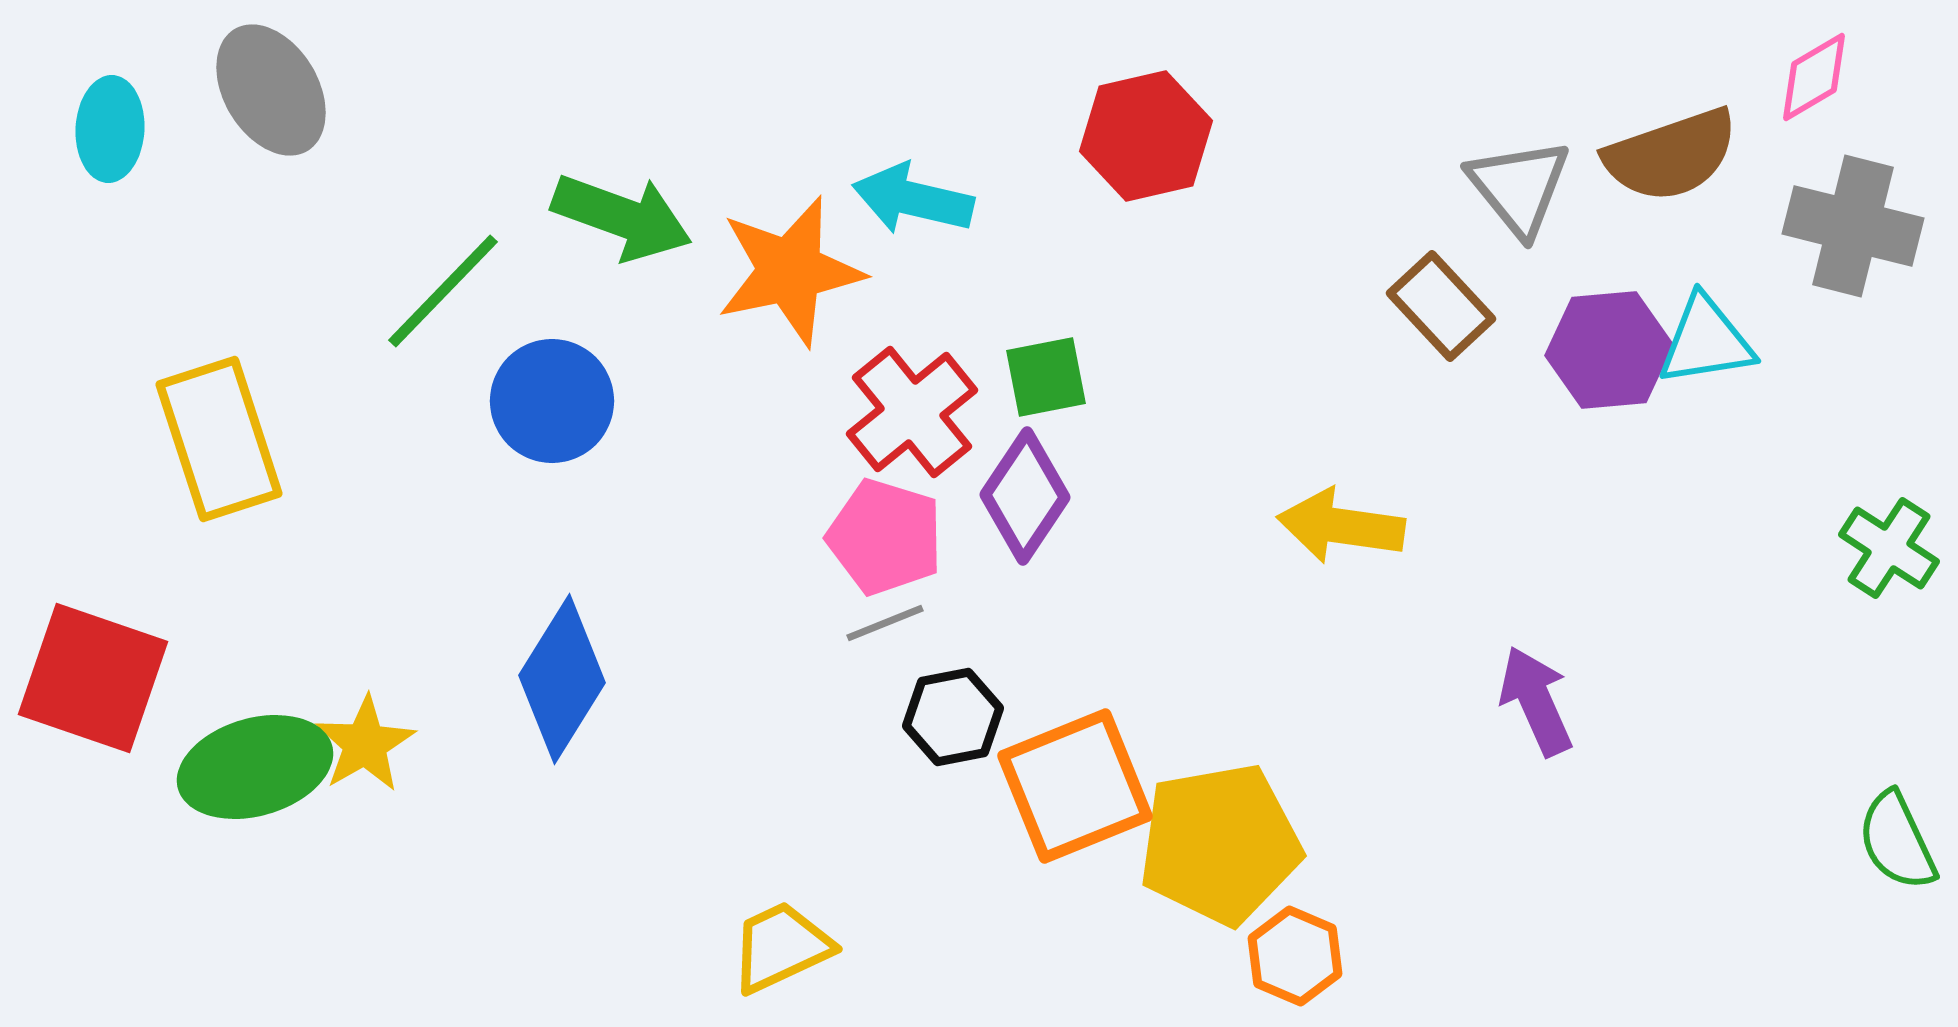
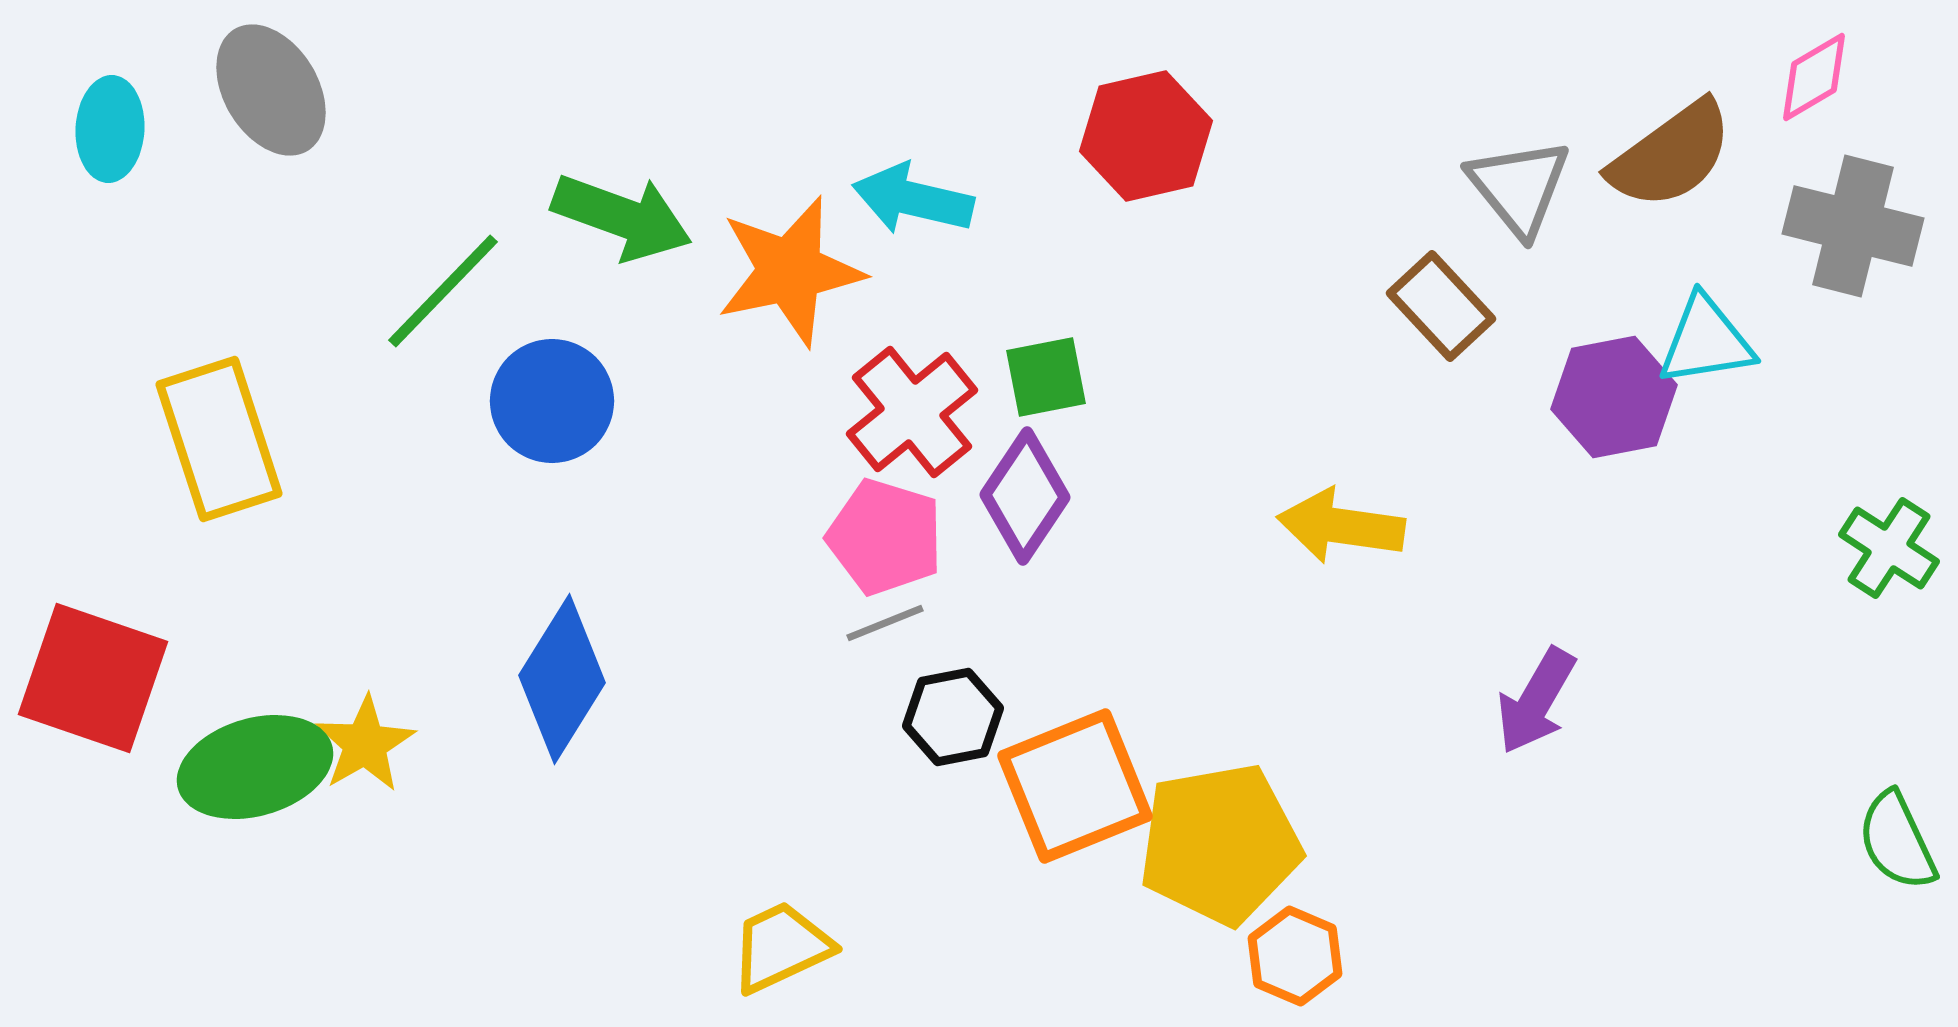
brown semicircle: rotated 17 degrees counterclockwise
purple hexagon: moved 5 px right, 47 px down; rotated 6 degrees counterclockwise
purple arrow: rotated 126 degrees counterclockwise
